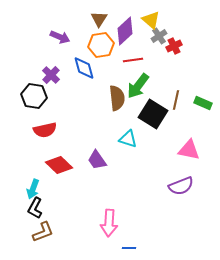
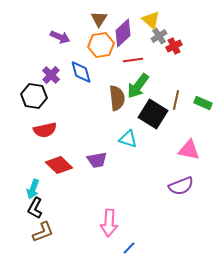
purple diamond: moved 2 px left, 2 px down
blue diamond: moved 3 px left, 4 px down
purple trapezoid: rotated 65 degrees counterclockwise
blue line: rotated 48 degrees counterclockwise
